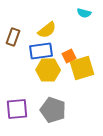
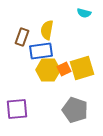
yellow semicircle: rotated 138 degrees clockwise
brown rectangle: moved 9 px right
orange square: moved 5 px left, 13 px down
gray pentagon: moved 22 px right
